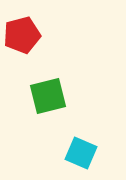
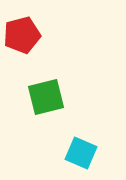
green square: moved 2 px left, 1 px down
